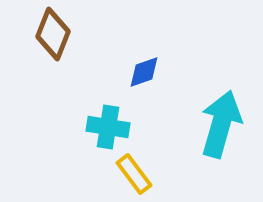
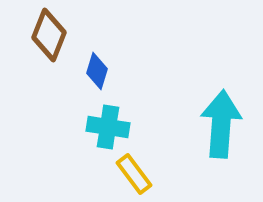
brown diamond: moved 4 px left, 1 px down
blue diamond: moved 47 px left, 1 px up; rotated 54 degrees counterclockwise
cyan arrow: rotated 12 degrees counterclockwise
